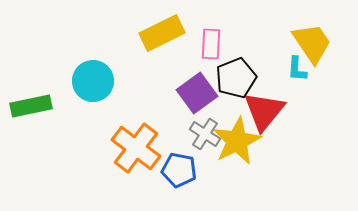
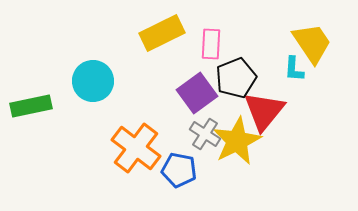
cyan L-shape: moved 3 px left
